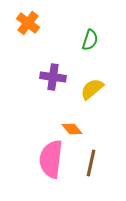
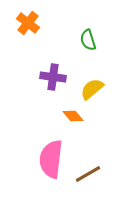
green semicircle: moved 2 px left; rotated 145 degrees clockwise
orange diamond: moved 1 px right, 13 px up
brown line: moved 3 px left, 11 px down; rotated 48 degrees clockwise
